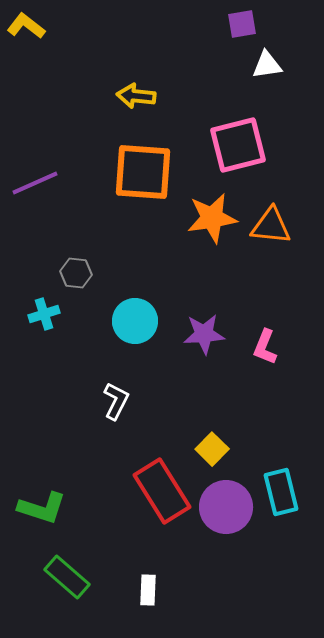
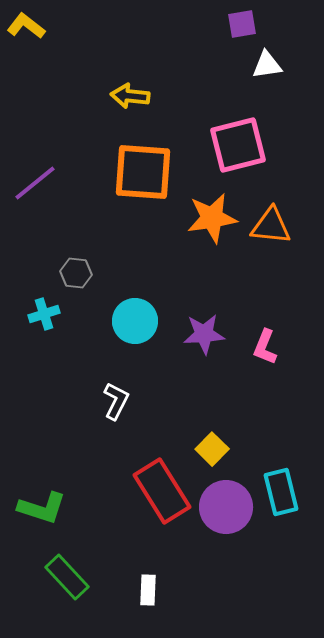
yellow arrow: moved 6 px left
purple line: rotated 15 degrees counterclockwise
green rectangle: rotated 6 degrees clockwise
